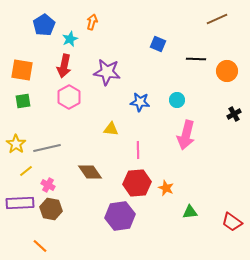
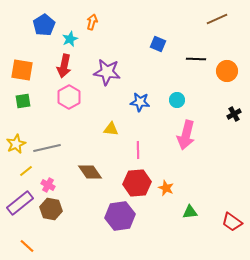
yellow star: rotated 12 degrees clockwise
purple rectangle: rotated 36 degrees counterclockwise
orange line: moved 13 px left
